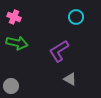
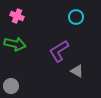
pink cross: moved 3 px right, 1 px up
green arrow: moved 2 px left, 1 px down
gray triangle: moved 7 px right, 8 px up
